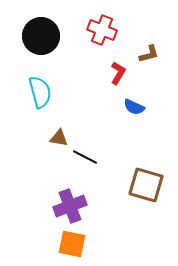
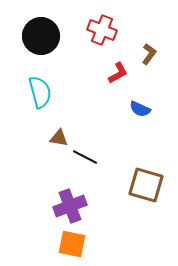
brown L-shape: rotated 40 degrees counterclockwise
red L-shape: rotated 30 degrees clockwise
blue semicircle: moved 6 px right, 2 px down
